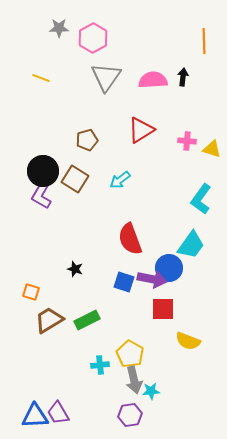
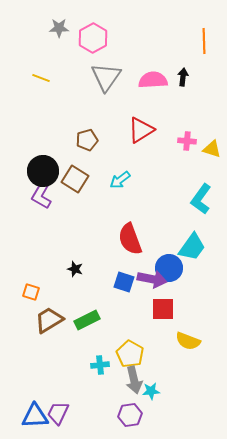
cyan trapezoid: moved 1 px right, 2 px down
purple trapezoid: rotated 55 degrees clockwise
